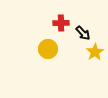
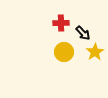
yellow circle: moved 16 px right, 3 px down
